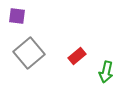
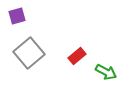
purple square: rotated 24 degrees counterclockwise
green arrow: rotated 75 degrees counterclockwise
